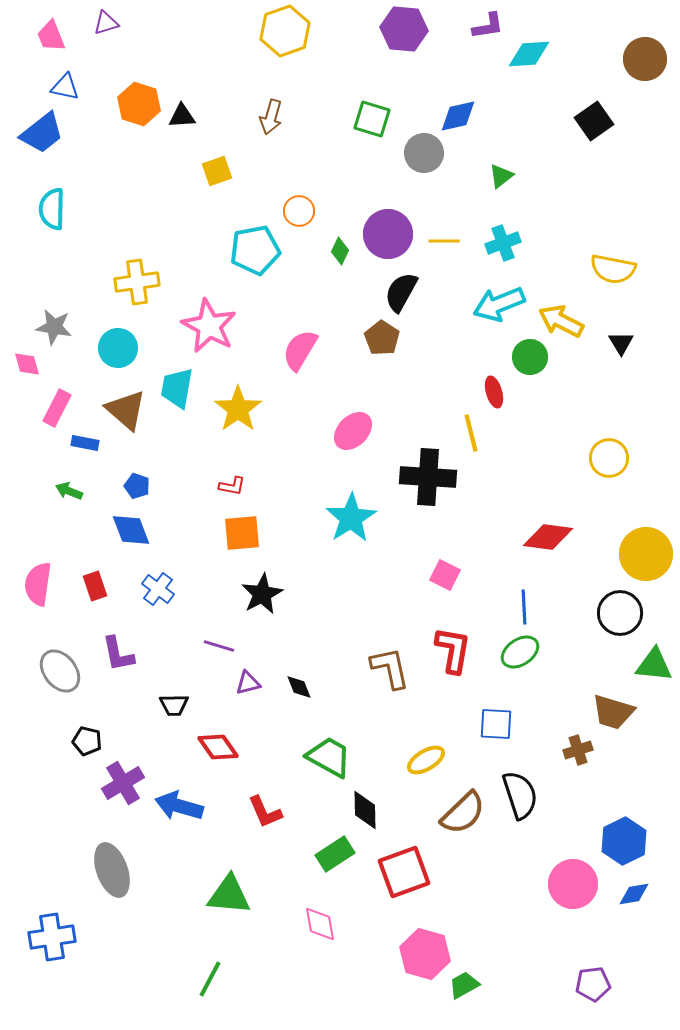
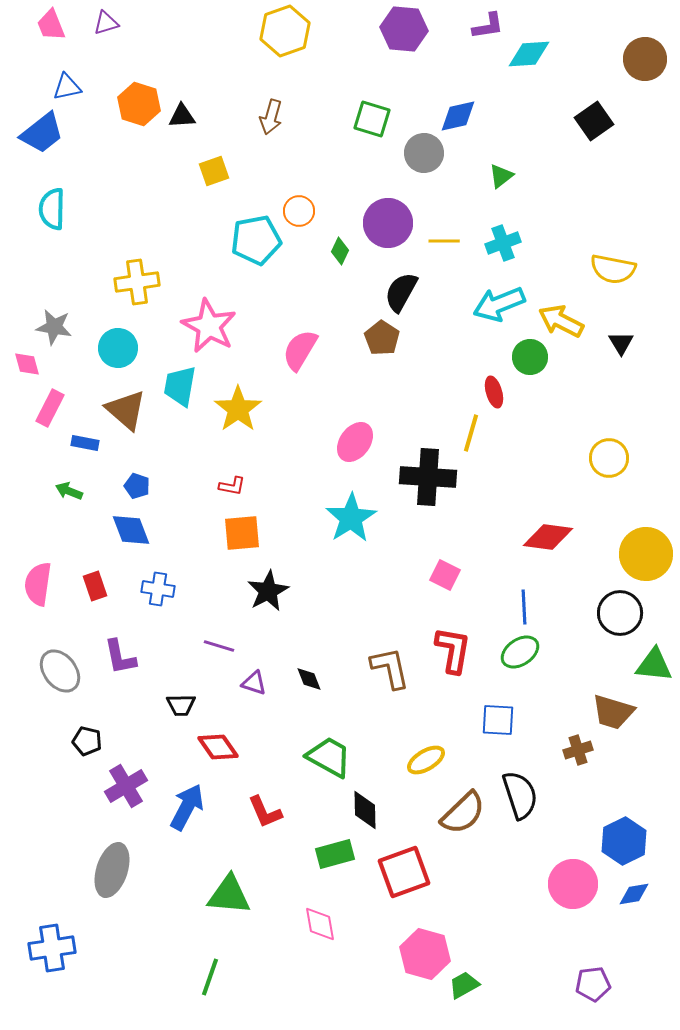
pink trapezoid at (51, 36): moved 11 px up
blue triangle at (65, 87): moved 2 px right; rotated 24 degrees counterclockwise
yellow square at (217, 171): moved 3 px left
purple circle at (388, 234): moved 11 px up
cyan pentagon at (255, 250): moved 1 px right, 10 px up
cyan trapezoid at (177, 388): moved 3 px right, 2 px up
pink rectangle at (57, 408): moved 7 px left
pink ellipse at (353, 431): moved 2 px right, 11 px down; rotated 9 degrees counterclockwise
yellow line at (471, 433): rotated 30 degrees clockwise
blue cross at (158, 589): rotated 28 degrees counterclockwise
black star at (262, 594): moved 6 px right, 3 px up
purple L-shape at (118, 654): moved 2 px right, 3 px down
purple triangle at (248, 683): moved 6 px right; rotated 32 degrees clockwise
black diamond at (299, 687): moved 10 px right, 8 px up
black trapezoid at (174, 705): moved 7 px right
blue square at (496, 724): moved 2 px right, 4 px up
purple cross at (123, 783): moved 3 px right, 3 px down
blue arrow at (179, 806): moved 8 px right, 1 px down; rotated 102 degrees clockwise
green rectangle at (335, 854): rotated 18 degrees clockwise
gray ellipse at (112, 870): rotated 38 degrees clockwise
blue cross at (52, 937): moved 11 px down
green line at (210, 979): moved 2 px up; rotated 9 degrees counterclockwise
